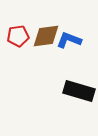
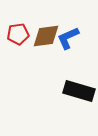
red pentagon: moved 2 px up
blue L-shape: moved 1 px left, 2 px up; rotated 45 degrees counterclockwise
